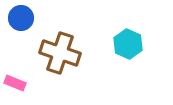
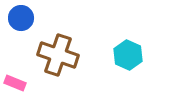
cyan hexagon: moved 11 px down
brown cross: moved 2 px left, 2 px down
